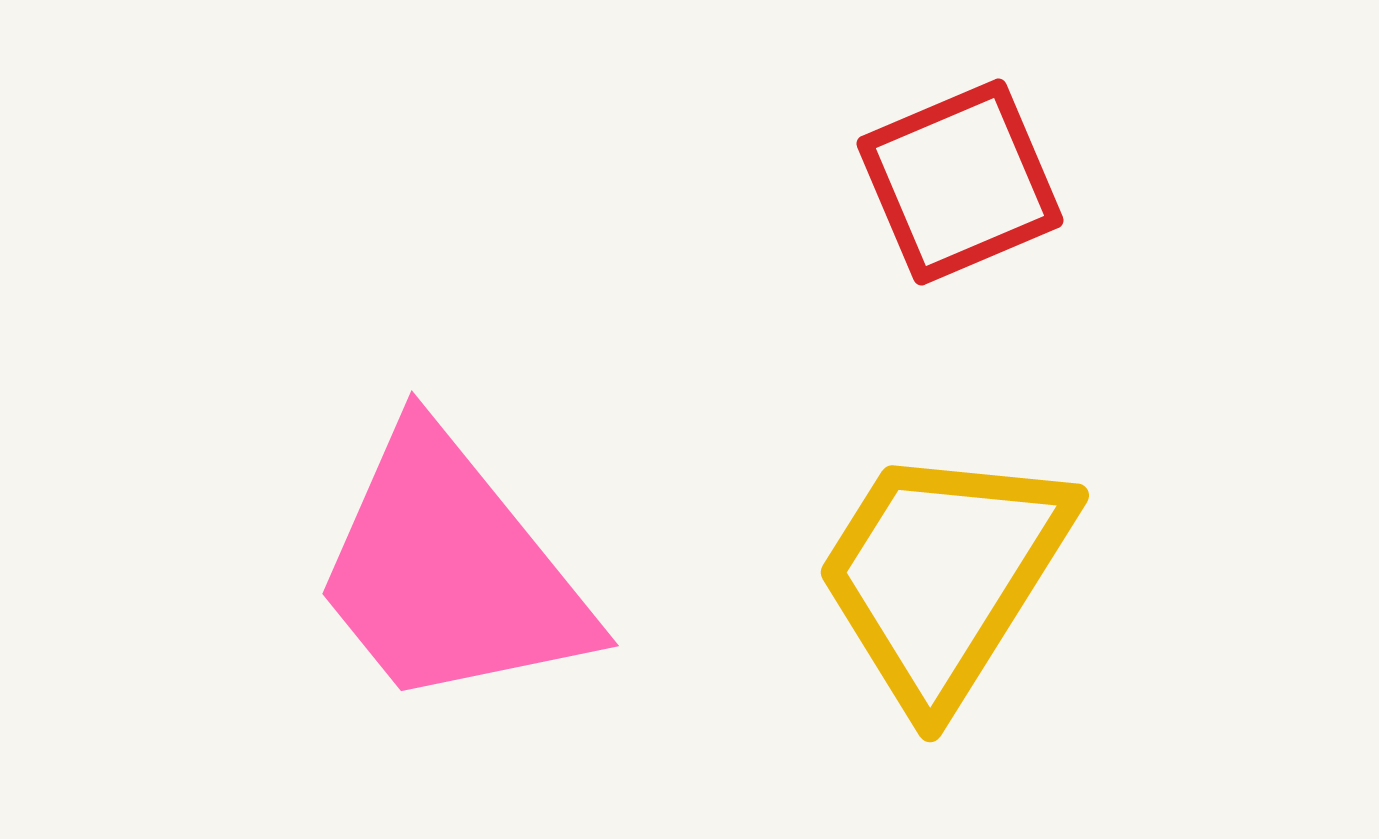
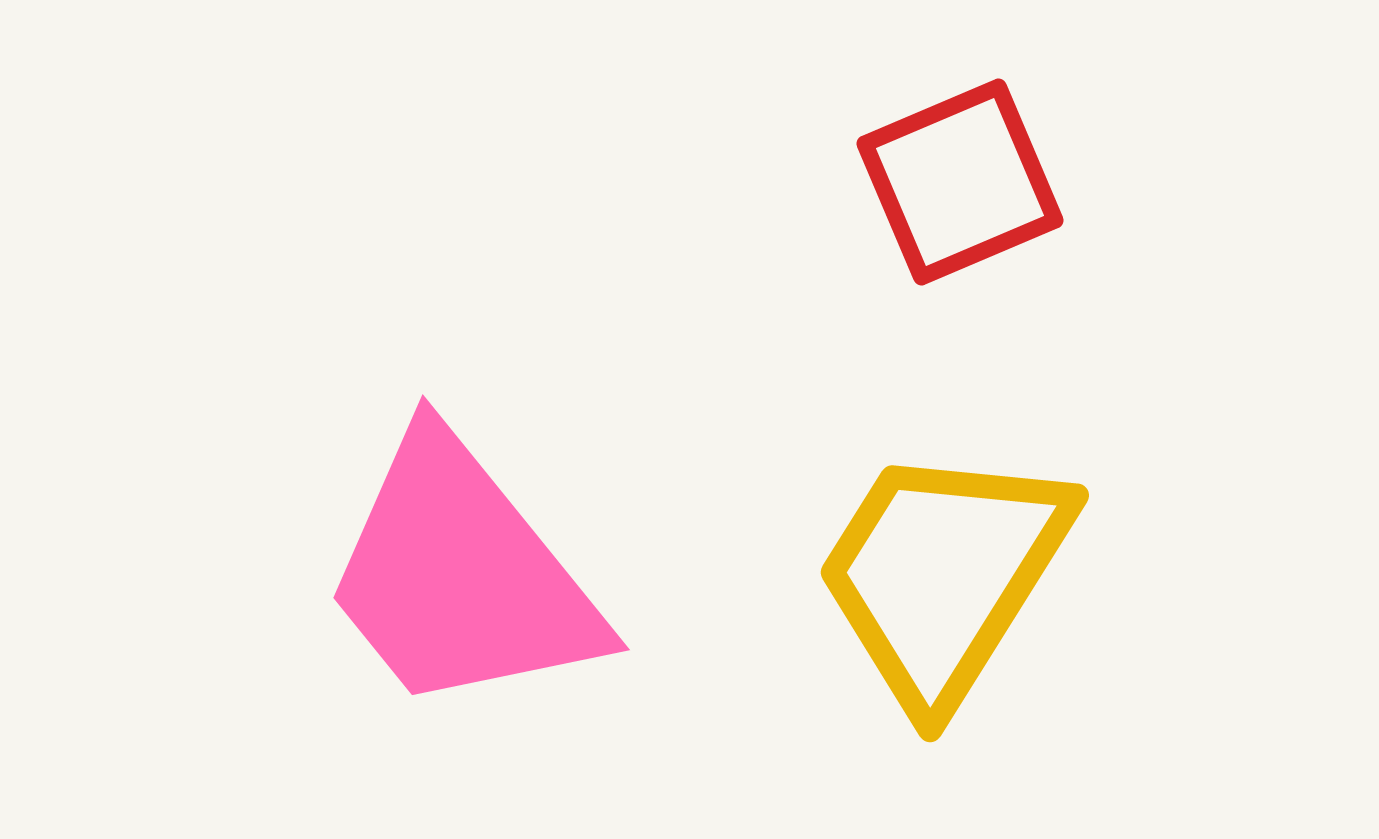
pink trapezoid: moved 11 px right, 4 px down
